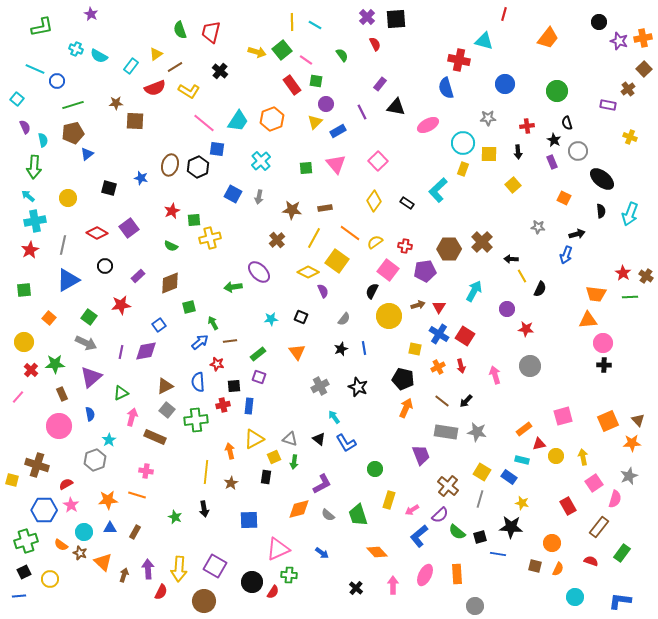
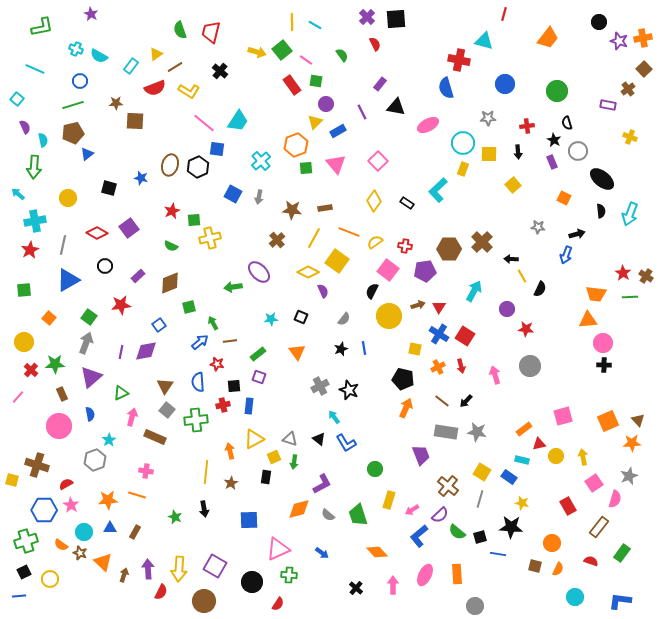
blue circle at (57, 81): moved 23 px right
orange hexagon at (272, 119): moved 24 px right, 26 px down
cyan arrow at (28, 196): moved 10 px left, 2 px up
orange line at (350, 233): moved 1 px left, 1 px up; rotated 15 degrees counterclockwise
gray arrow at (86, 343): rotated 95 degrees counterclockwise
brown triangle at (165, 386): rotated 30 degrees counterclockwise
black star at (358, 387): moved 9 px left, 3 px down
red semicircle at (273, 592): moved 5 px right, 12 px down
